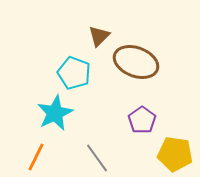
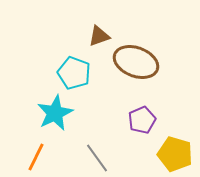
brown triangle: rotated 25 degrees clockwise
purple pentagon: rotated 12 degrees clockwise
yellow pentagon: rotated 8 degrees clockwise
